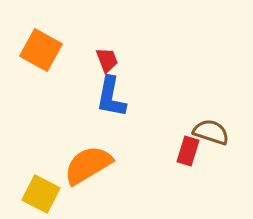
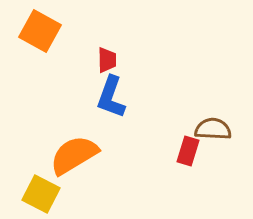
orange square: moved 1 px left, 19 px up
red trapezoid: rotated 20 degrees clockwise
blue L-shape: rotated 9 degrees clockwise
brown semicircle: moved 2 px right, 3 px up; rotated 15 degrees counterclockwise
orange semicircle: moved 14 px left, 10 px up
